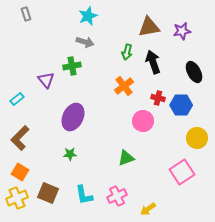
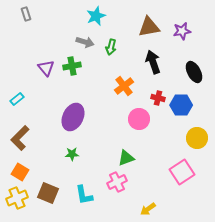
cyan star: moved 8 px right
green arrow: moved 16 px left, 5 px up
purple triangle: moved 12 px up
pink circle: moved 4 px left, 2 px up
green star: moved 2 px right
pink cross: moved 14 px up
